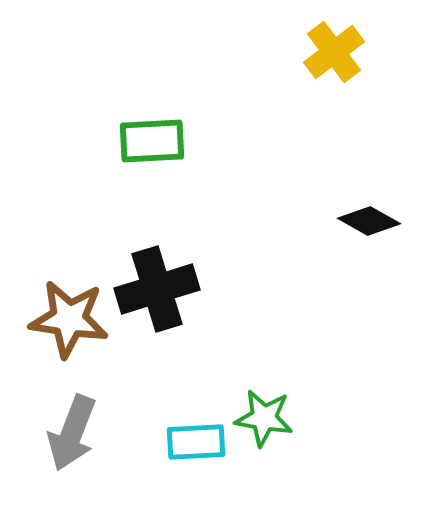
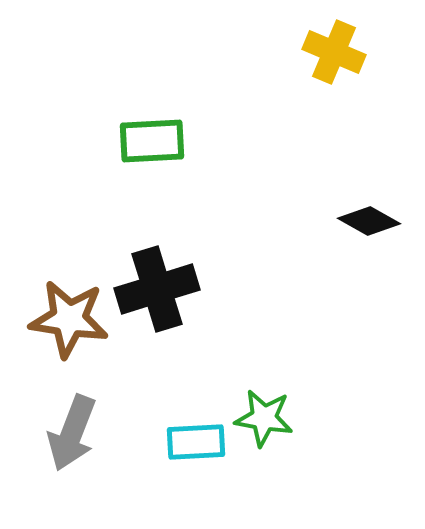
yellow cross: rotated 30 degrees counterclockwise
